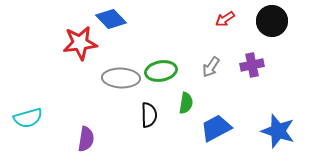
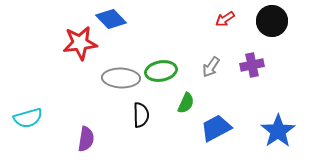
green semicircle: rotated 15 degrees clockwise
black semicircle: moved 8 px left
blue star: rotated 20 degrees clockwise
